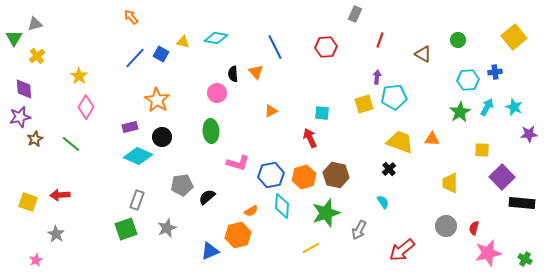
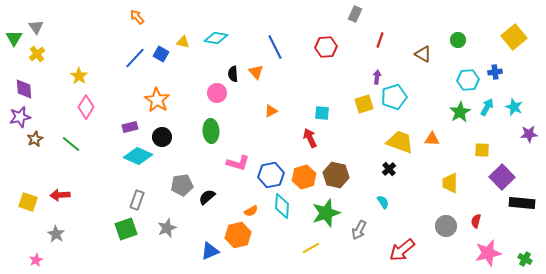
orange arrow at (131, 17): moved 6 px right
gray triangle at (35, 24): moved 1 px right, 3 px down; rotated 49 degrees counterclockwise
yellow cross at (37, 56): moved 2 px up
cyan pentagon at (394, 97): rotated 10 degrees counterclockwise
red semicircle at (474, 228): moved 2 px right, 7 px up
